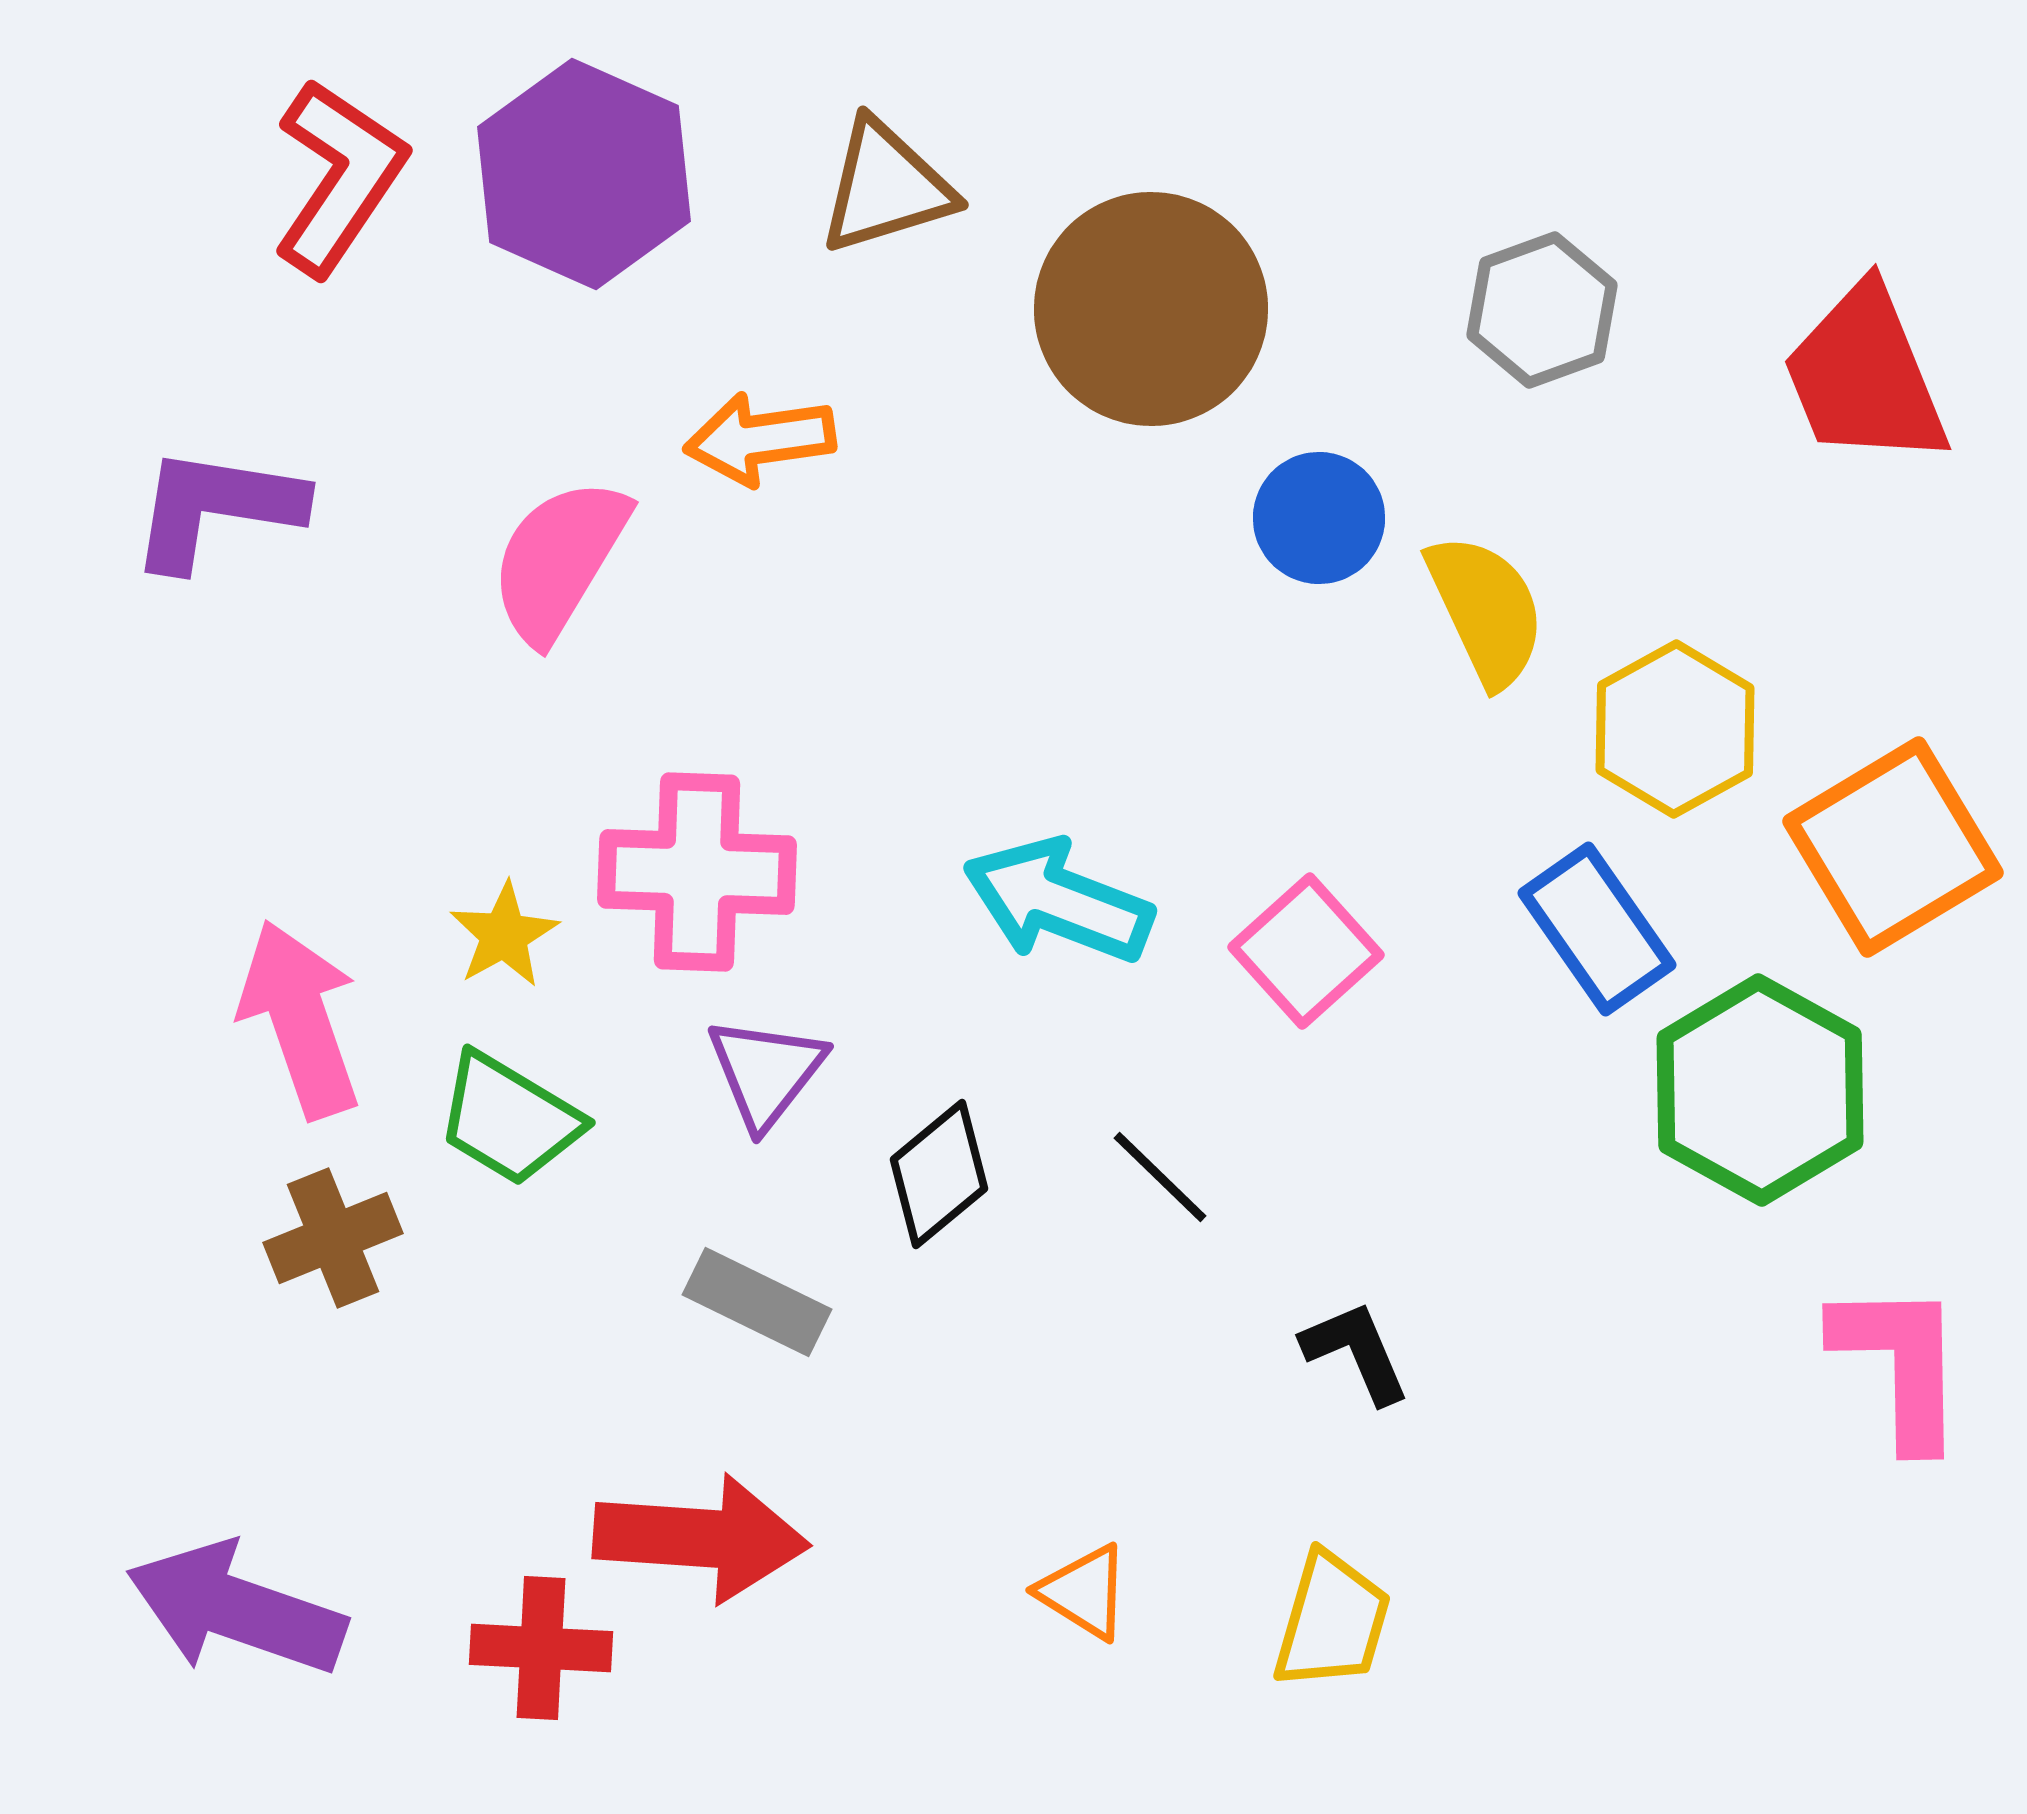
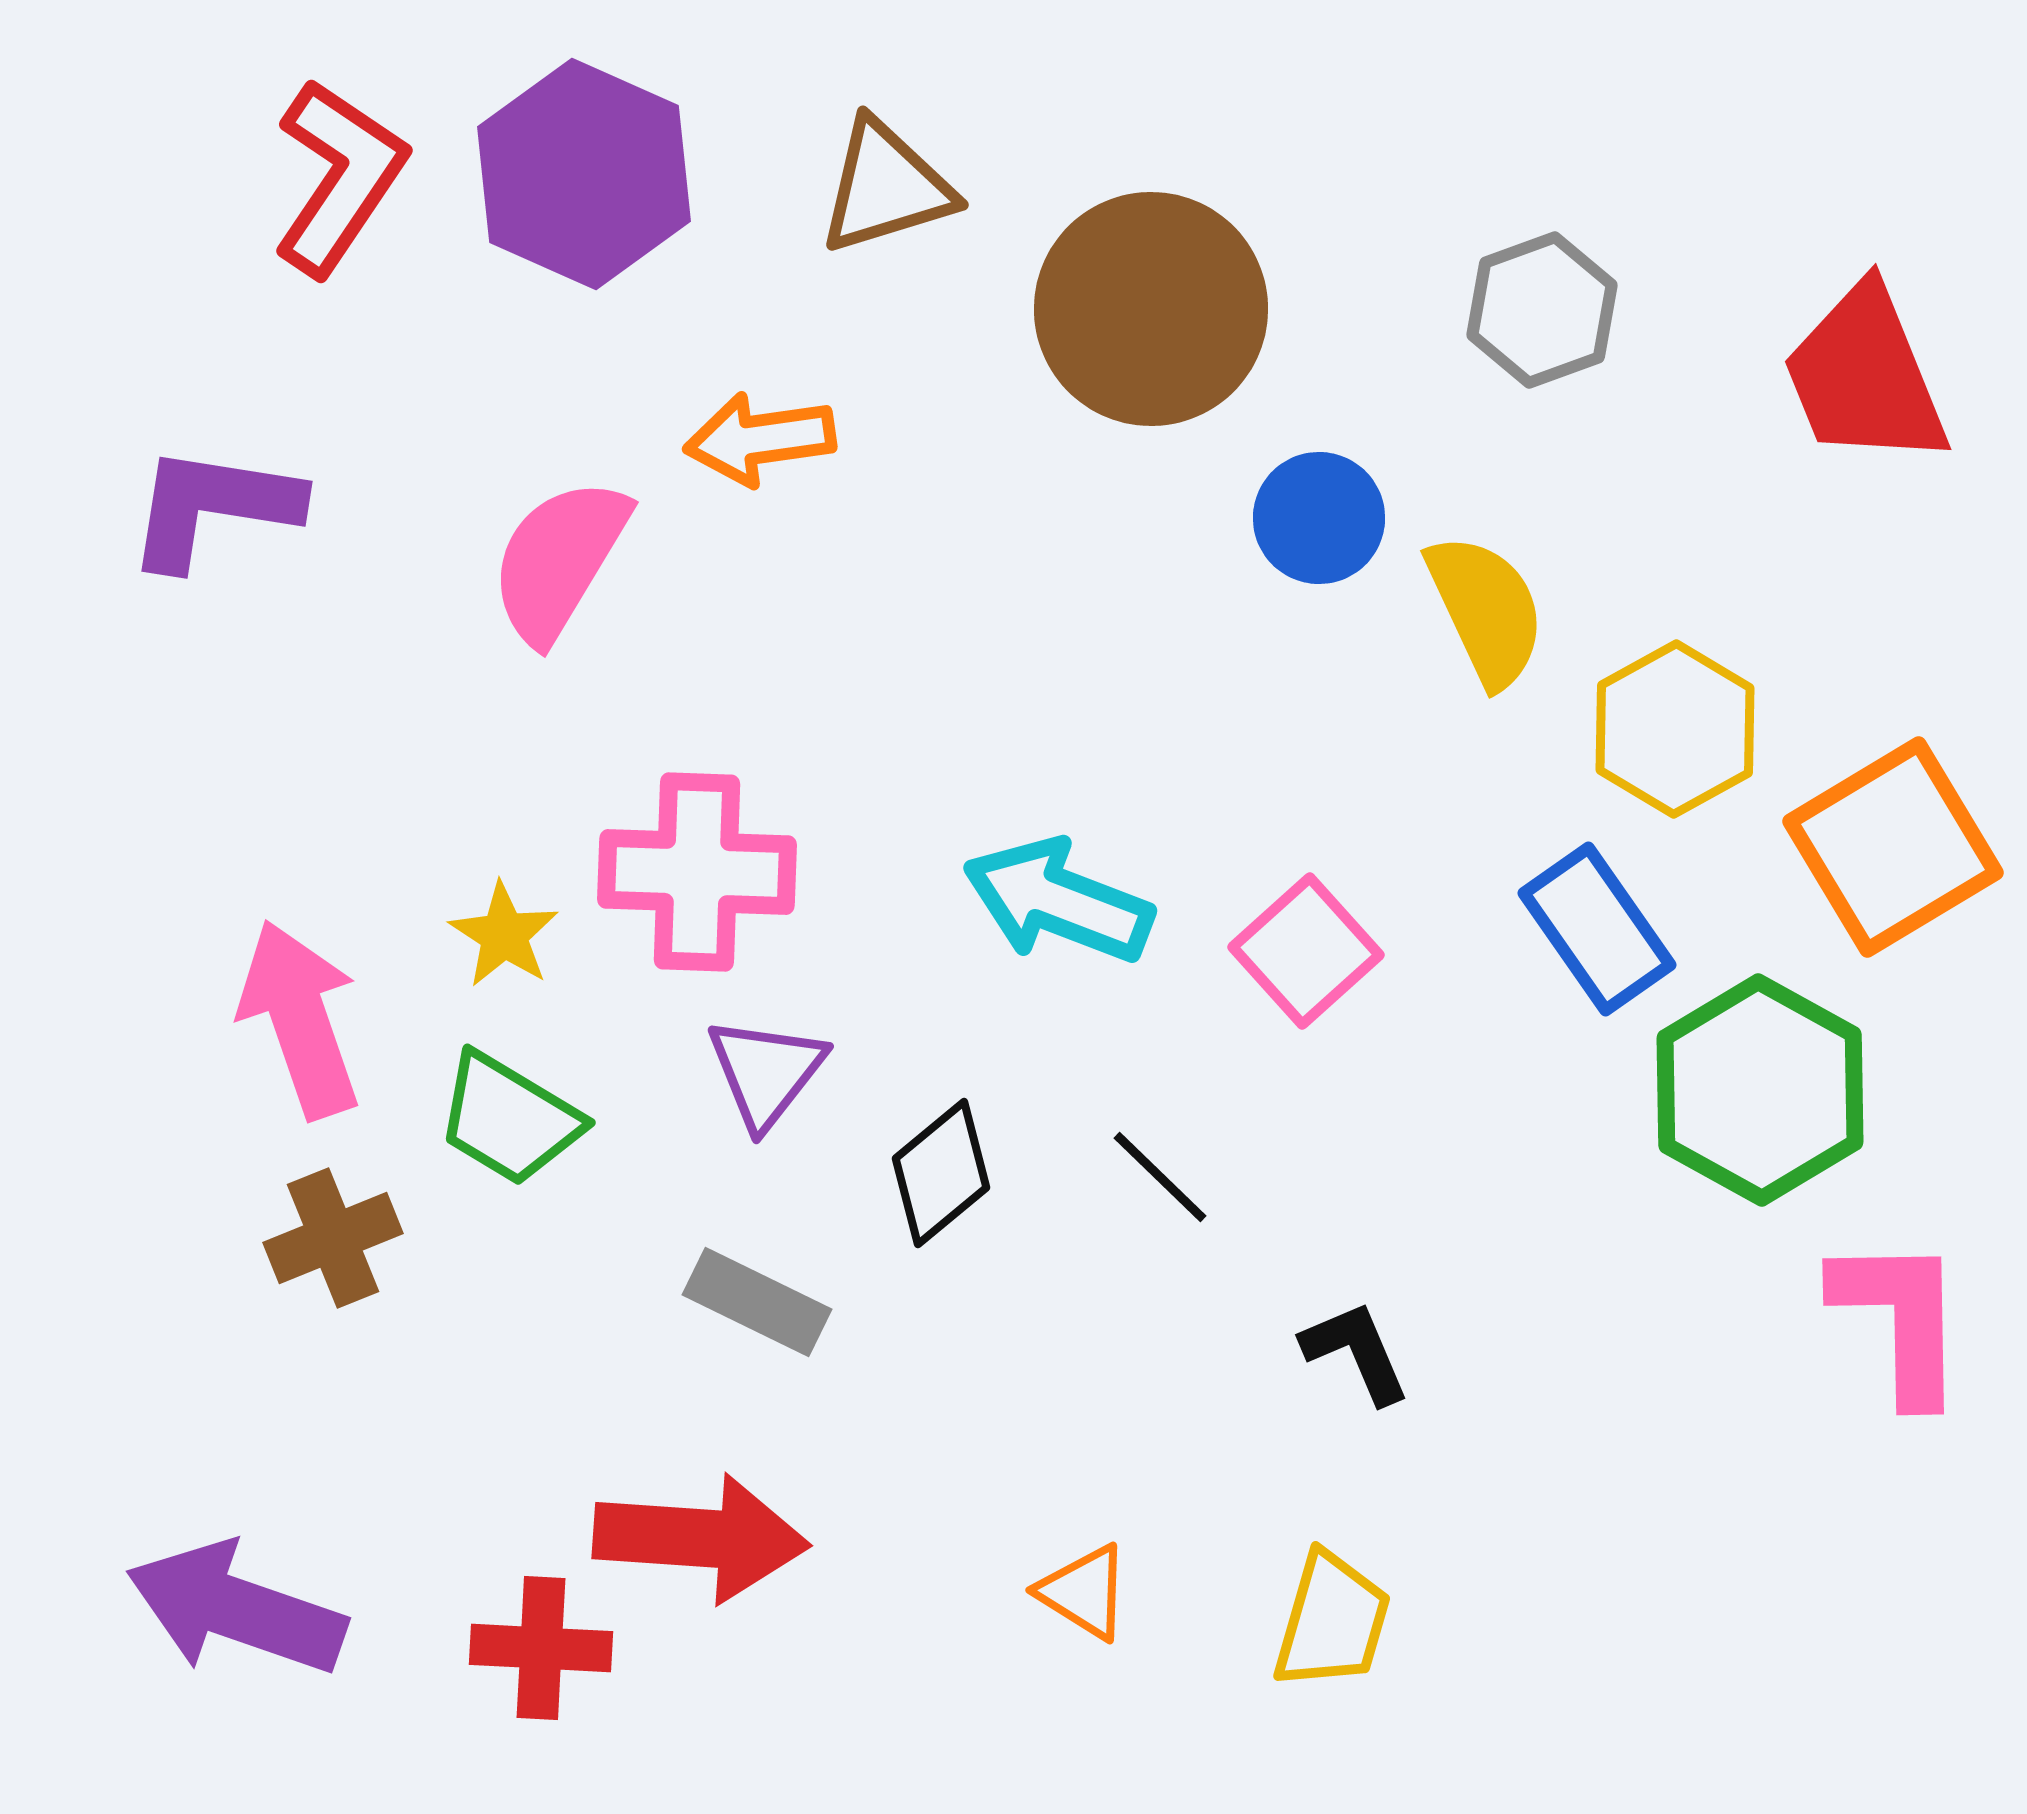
purple L-shape: moved 3 px left, 1 px up
yellow star: rotated 10 degrees counterclockwise
black diamond: moved 2 px right, 1 px up
pink L-shape: moved 45 px up
